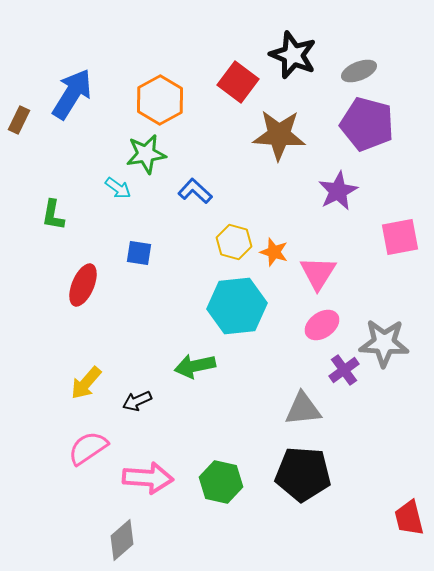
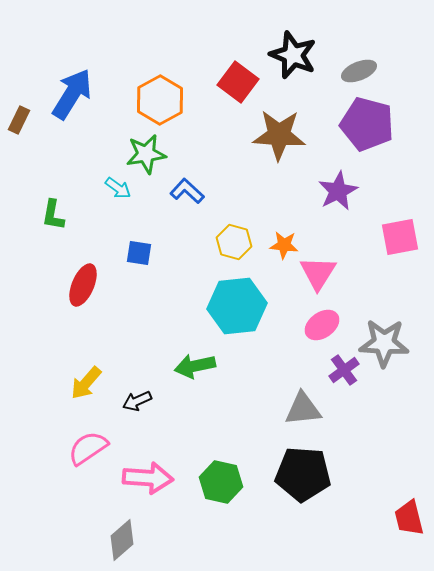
blue L-shape: moved 8 px left
orange star: moved 10 px right, 7 px up; rotated 12 degrees counterclockwise
